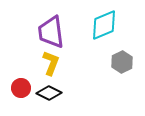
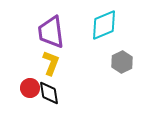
red circle: moved 9 px right
black diamond: rotated 55 degrees clockwise
